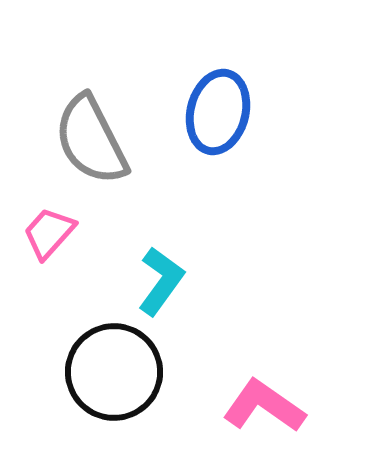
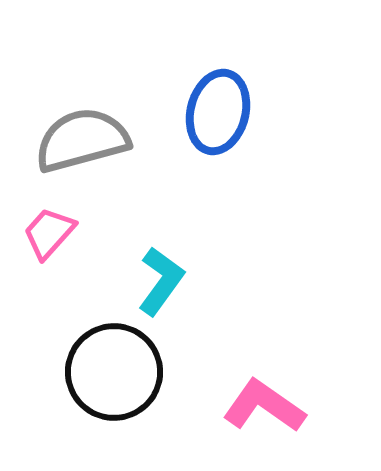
gray semicircle: moved 9 px left; rotated 102 degrees clockwise
